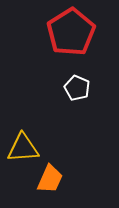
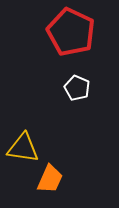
red pentagon: rotated 15 degrees counterclockwise
yellow triangle: rotated 12 degrees clockwise
